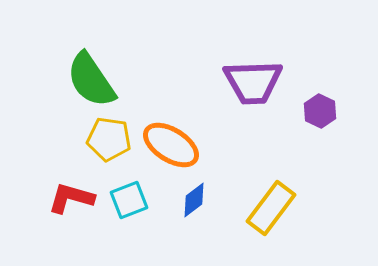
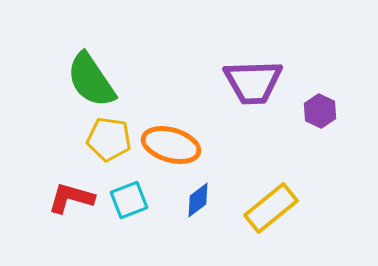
orange ellipse: rotated 16 degrees counterclockwise
blue diamond: moved 4 px right
yellow rectangle: rotated 14 degrees clockwise
